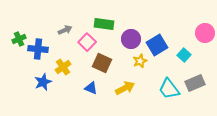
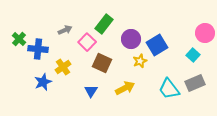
green rectangle: rotated 60 degrees counterclockwise
green cross: rotated 24 degrees counterclockwise
cyan square: moved 9 px right
blue triangle: moved 3 px down; rotated 40 degrees clockwise
